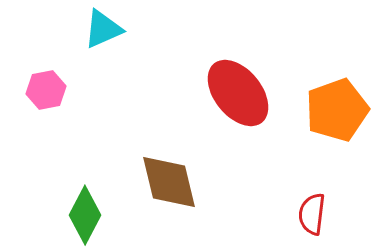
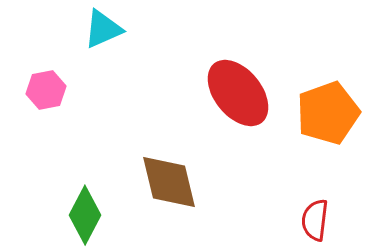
orange pentagon: moved 9 px left, 3 px down
red semicircle: moved 3 px right, 6 px down
